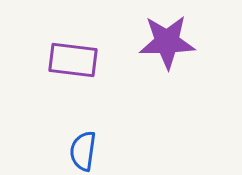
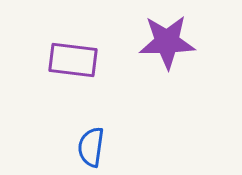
blue semicircle: moved 8 px right, 4 px up
